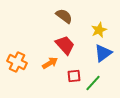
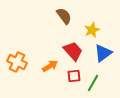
brown semicircle: rotated 18 degrees clockwise
yellow star: moved 7 px left
red trapezoid: moved 8 px right, 6 px down
orange arrow: moved 3 px down
green line: rotated 12 degrees counterclockwise
